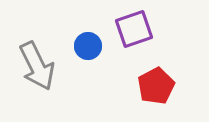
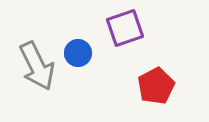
purple square: moved 9 px left, 1 px up
blue circle: moved 10 px left, 7 px down
